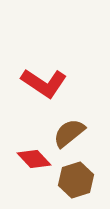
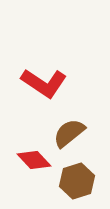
red diamond: moved 1 px down
brown hexagon: moved 1 px right, 1 px down
